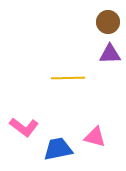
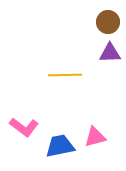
purple triangle: moved 1 px up
yellow line: moved 3 px left, 3 px up
pink triangle: rotated 30 degrees counterclockwise
blue trapezoid: moved 2 px right, 3 px up
